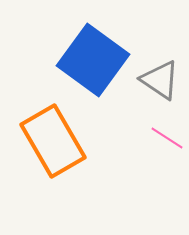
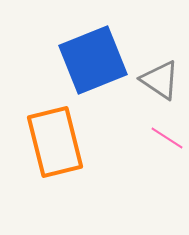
blue square: rotated 32 degrees clockwise
orange rectangle: moved 2 px right, 1 px down; rotated 16 degrees clockwise
